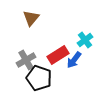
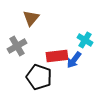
cyan cross: rotated 21 degrees counterclockwise
red rectangle: moved 1 px left, 1 px down; rotated 25 degrees clockwise
gray cross: moved 9 px left, 14 px up
black pentagon: moved 1 px up
